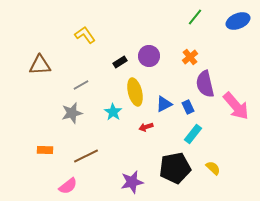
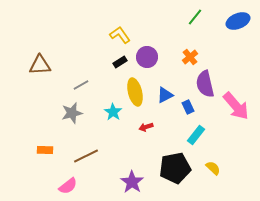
yellow L-shape: moved 35 px right
purple circle: moved 2 px left, 1 px down
blue triangle: moved 1 px right, 9 px up
cyan rectangle: moved 3 px right, 1 px down
purple star: rotated 25 degrees counterclockwise
